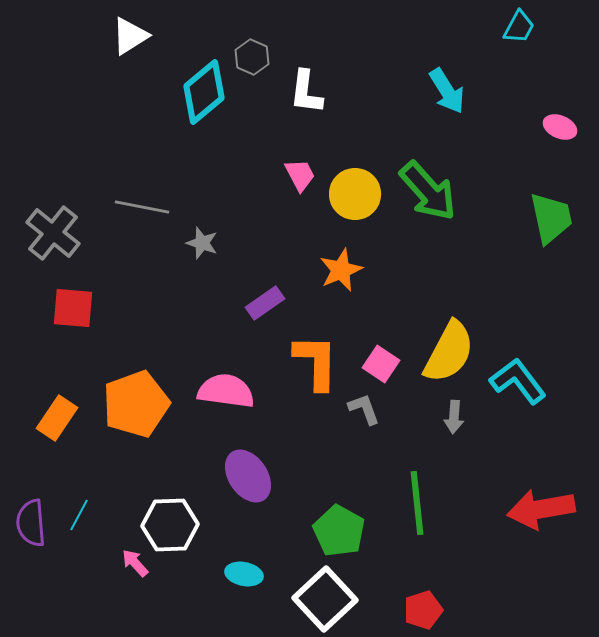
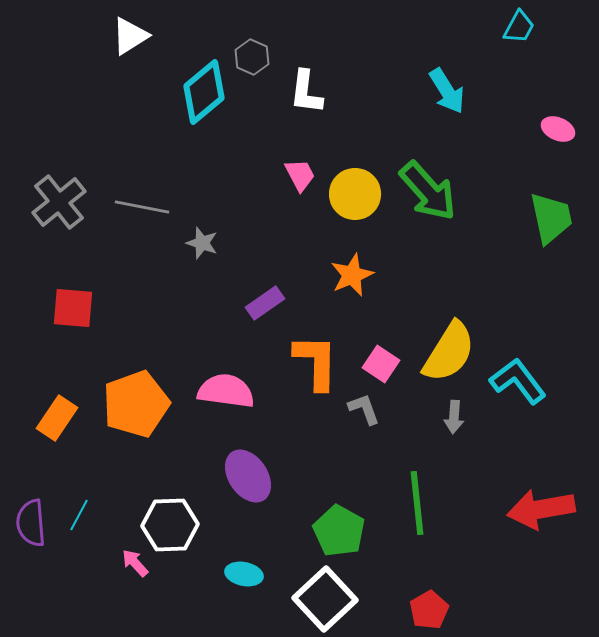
pink ellipse: moved 2 px left, 2 px down
gray cross: moved 6 px right, 31 px up; rotated 12 degrees clockwise
orange star: moved 11 px right, 5 px down
yellow semicircle: rotated 4 degrees clockwise
red pentagon: moved 6 px right; rotated 12 degrees counterclockwise
